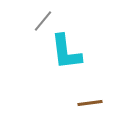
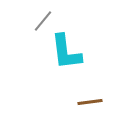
brown line: moved 1 px up
